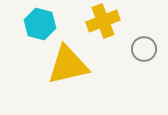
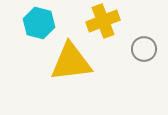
cyan hexagon: moved 1 px left, 1 px up
yellow triangle: moved 3 px right, 3 px up; rotated 6 degrees clockwise
